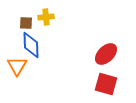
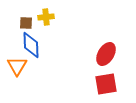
red ellipse: rotated 15 degrees counterclockwise
red square: rotated 25 degrees counterclockwise
